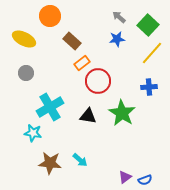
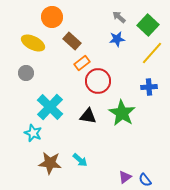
orange circle: moved 2 px right, 1 px down
yellow ellipse: moved 9 px right, 4 px down
cyan cross: rotated 16 degrees counterclockwise
cyan star: rotated 12 degrees clockwise
blue semicircle: rotated 72 degrees clockwise
